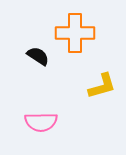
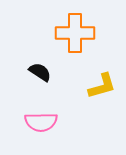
black semicircle: moved 2 px right, 16 px down
